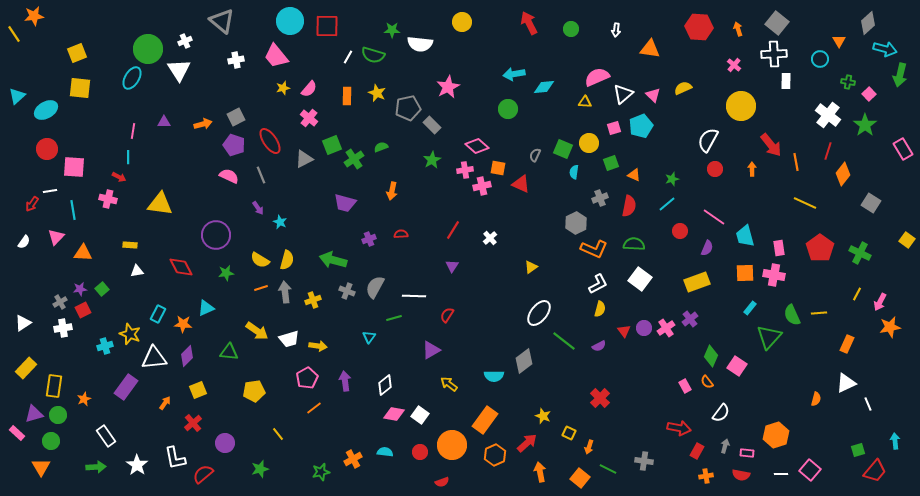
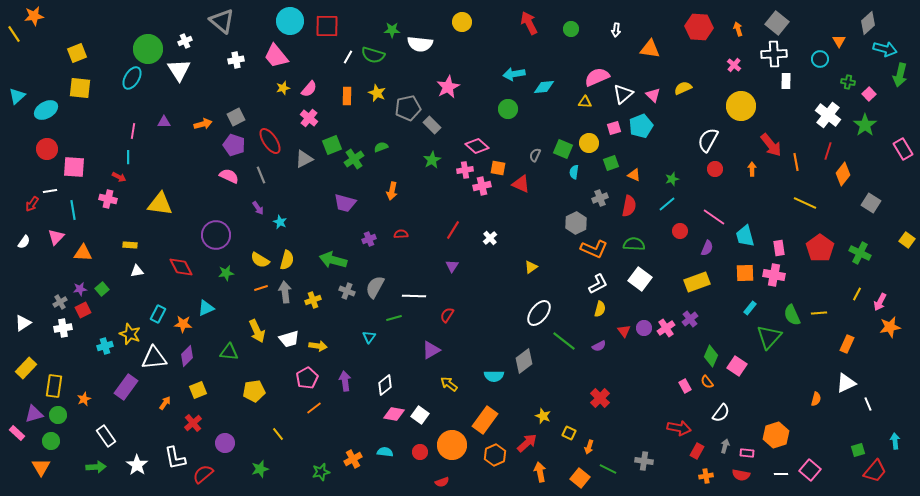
yellow arrow at (257, 331): rotated 30 degrees clockwise
